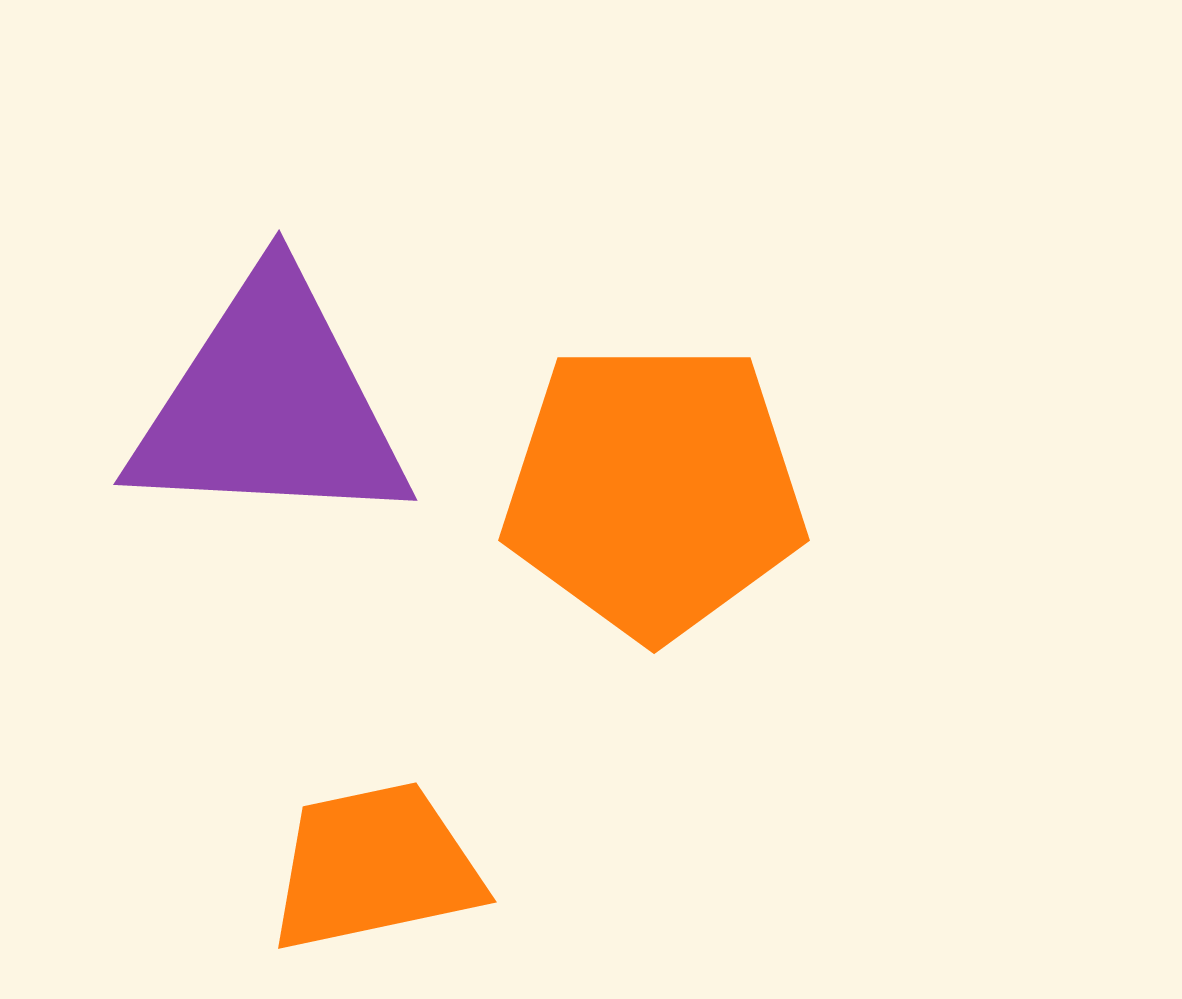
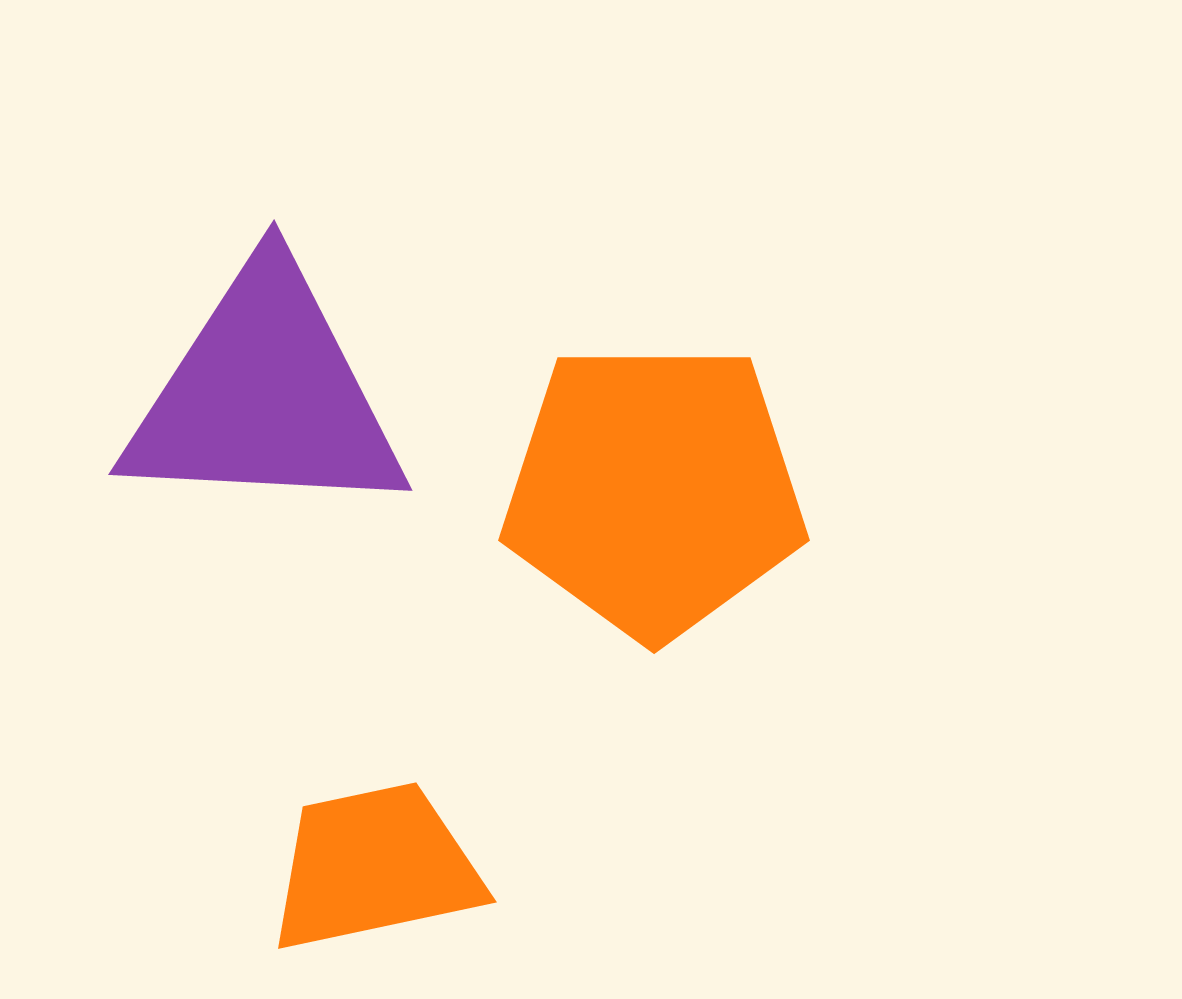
purple triangle: moved 5 px left, 10 px up
